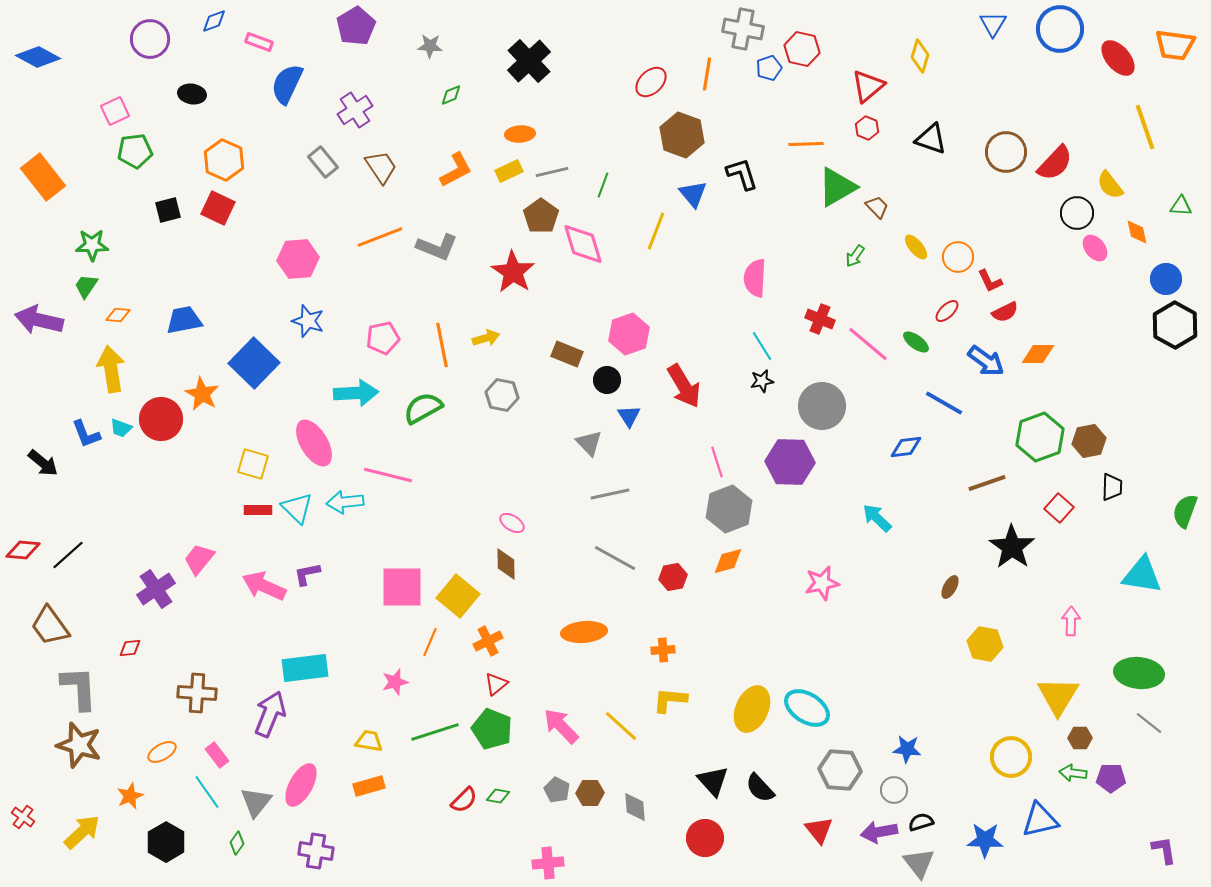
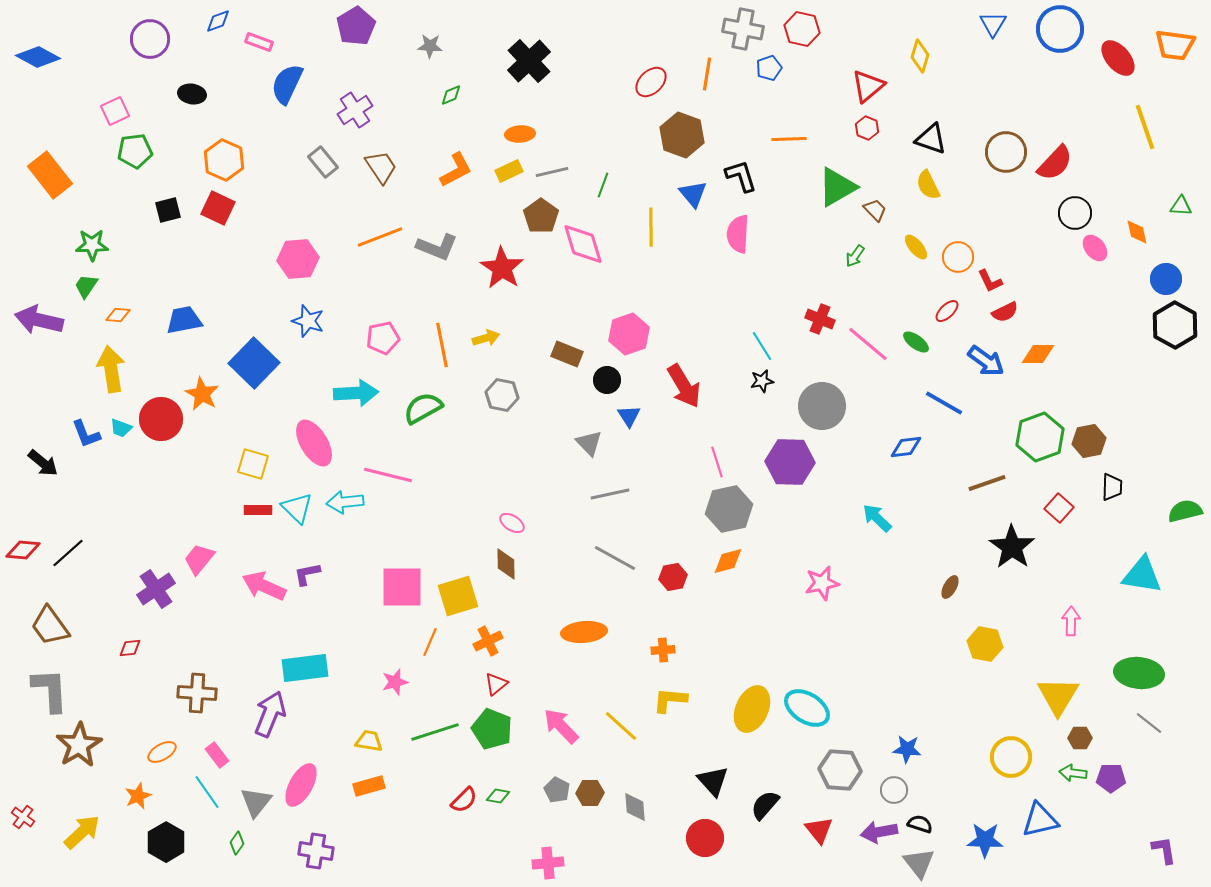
blue diamond at (214, 21): moved 4 px right
red hexagon at (802, 49): moved 20 px up
orange line at (806, 144): moved 17 px left, 5 px up
black L-shape at (742, 174): moved 1 px left, 2 px down
orange rectangle at (43, 177): moved 7 px right, 2 px up
yellow semicircle at (1110, 185): moved 182 px left; rotated 12 degrees clockwise
brown trapezoid at (877, 207): moved 2 px left, 3 px down
black circle at (1077, 213): moved 2 px left
yellow line at (656, 231): moved 5 px left, 4 px up; rotated 21 degrees counterclockwise
red star at (513, 272): moved 11 px left, 4 px up
pink semicircle at (755, 278): moved 17 px left, 44 px up
gray hexagon at (729, 509): rotated 9 degrees clockwise
green semicircle at (1185, 511): rotated 56 degrees clockwise
black line at (68, 555): moved 2 px up
yellow square at (458, 596): rotated 33 degrees clockwise
gray L-shape at (79, 688): moved 29 px left, 2 px down
brown star at (79, 745): rotated 24 degrees clockwise
black semicircle at (760, 788): moved 5 px right, 17 px down; rotated 84 degrees clockwise
orange star at (130, 796): moved 8 px right
black semicircle at (921, 822): moved 1 px left, 2 px down; rotated 35 degrees clockwise
